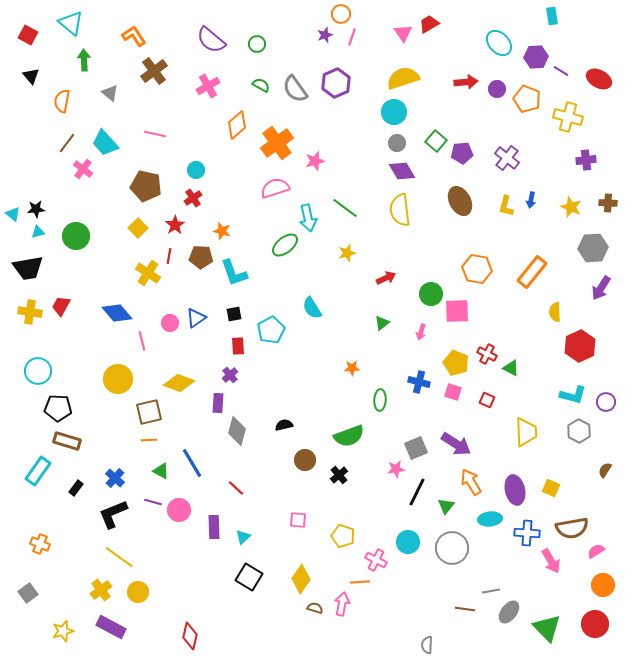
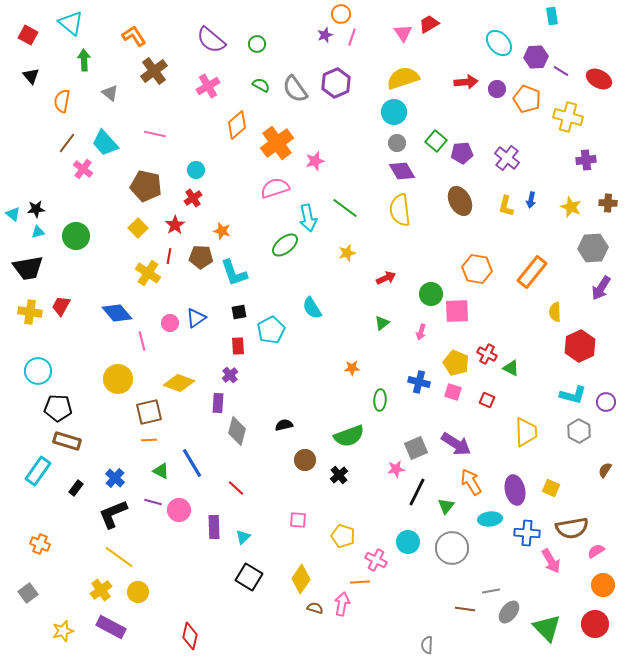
black square at (234, 314): moved 5 px right, 2 px up
